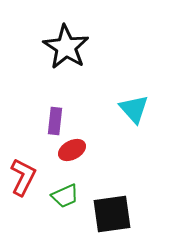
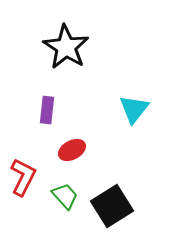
cyan triangle: rotated 20 degrees clockwise
purple rectangle: moved 8 px left, 11 px up
green trapezoid: rotated 108 degrees counterclockwise
black square: moved 8 px up; rotated 24 degrees counterclockwise
